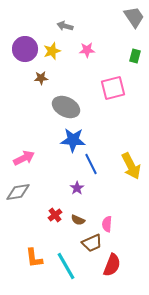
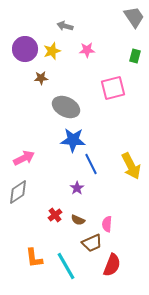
gray diamond: rotated 25 degrees counterclockwise
